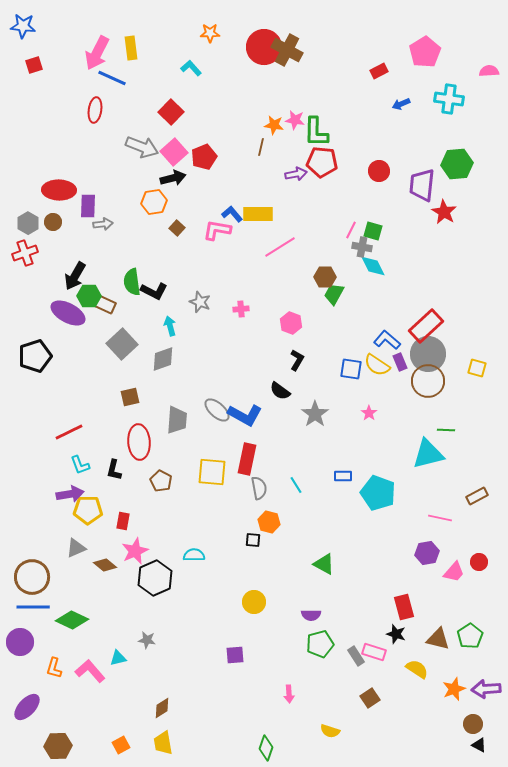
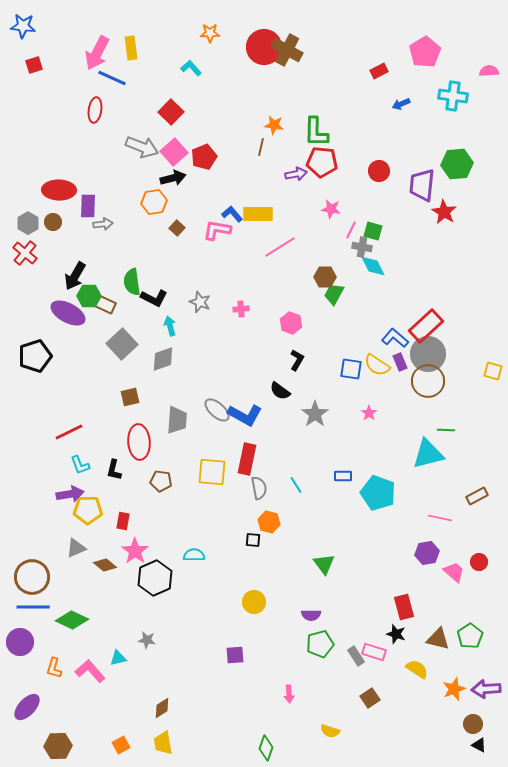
cyan cross at (449, 99): moved 4 px right, 3 px up
pink star at (295, 120): moved 36 px right, 89 px down
red cross at (25, 253): rotated 30 degrees counterclockwise
black L-shape at (154, 291): moved 7 px down
blue L-shape at (387, 340): moved 8 px right, 2 px up
yellow square at (477, 368): moved 16 px right, 3 px down
brown pentagon at (161, 481): rotated 20 degrees counterclockwise
pink star at (135, 551): rotated 12 degrees counterclockwise
green triangle at (324, 564): rotated 25 degrees clockwise
pink trapezoid at (454, 572): rotated 90 degrees counterclockwise
